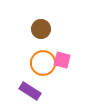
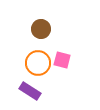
orange circle: moved 5 px left
